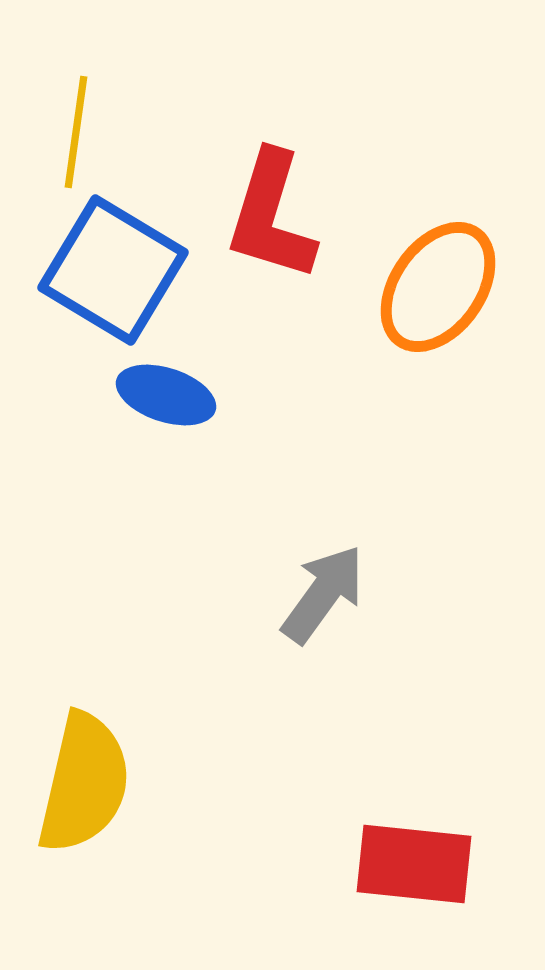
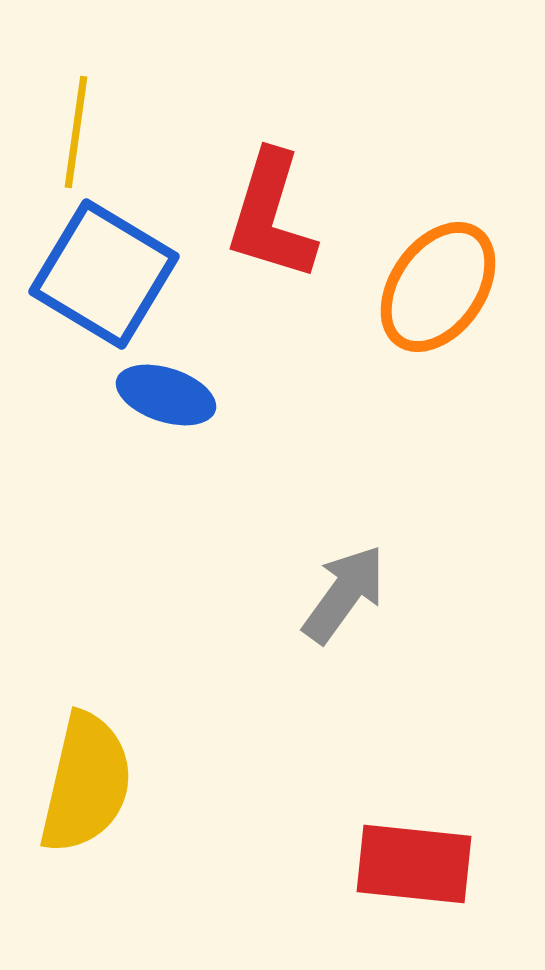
blue square: moved 9 px left, 4 px down
gray arrow: moved 21 px right
yellow semicircle: moved 2 px right
